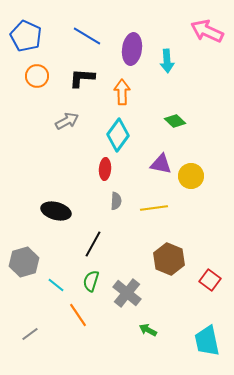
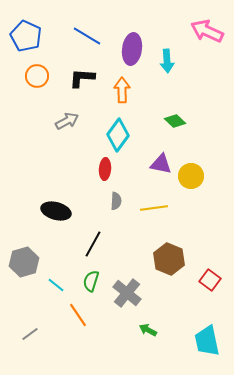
orange arrow: moved 2 px up
